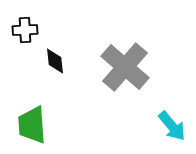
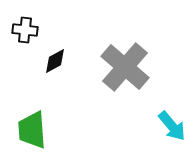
black cross: rotated 10 degrees clockwise
black diamond: rotated 68 degrees clockwise
green trapezoid: moved 5 px down
